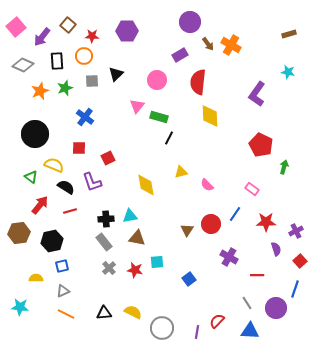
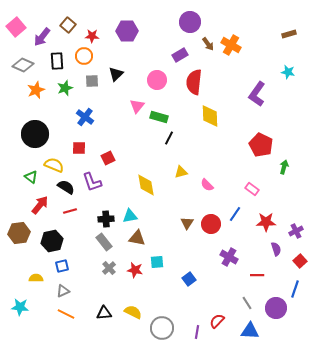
red semicircle at (198, 82): moved 4 px left
orange star at (40, 91): moved 4 px left, 1 px up
brown triangle at (187, 230): moved 7 px up
